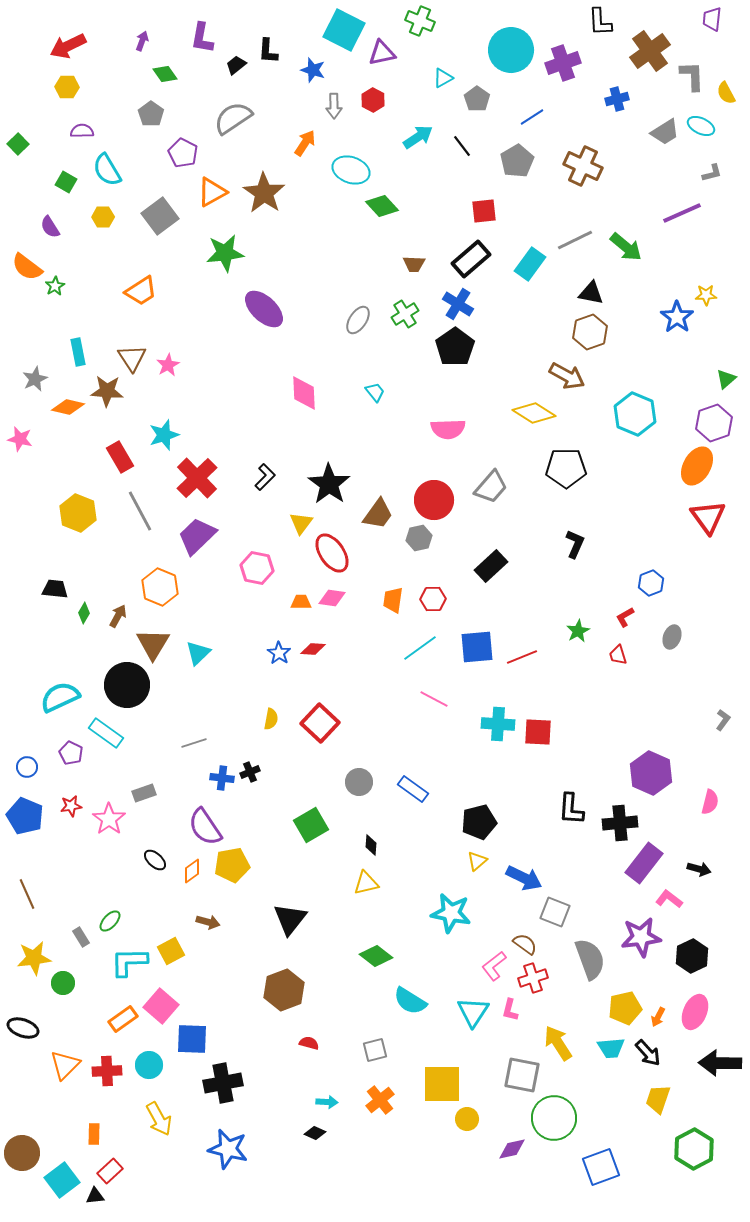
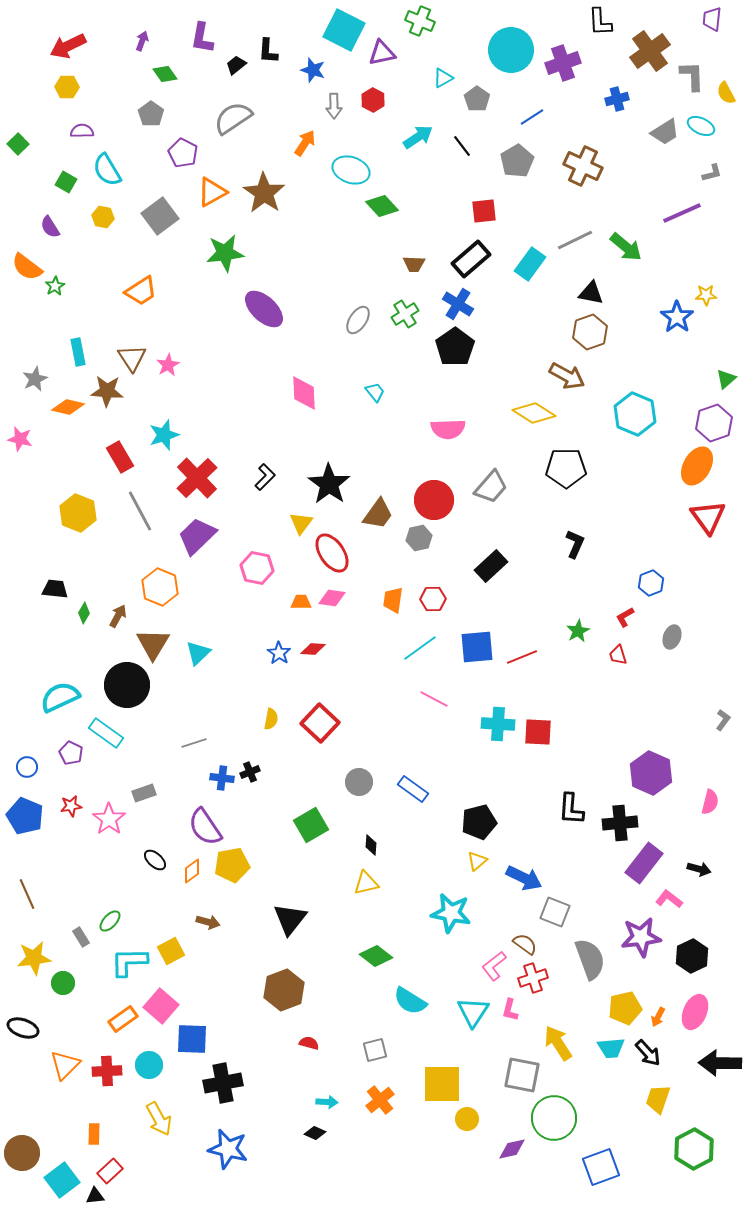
yellow hexagon at (103, 217): rotated 10 degrees clockwise
